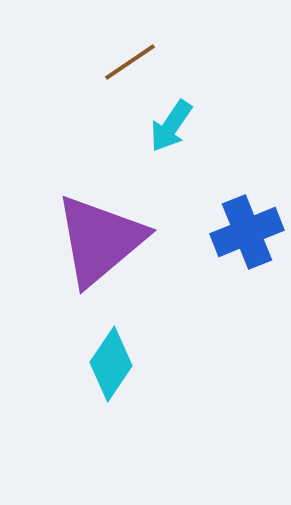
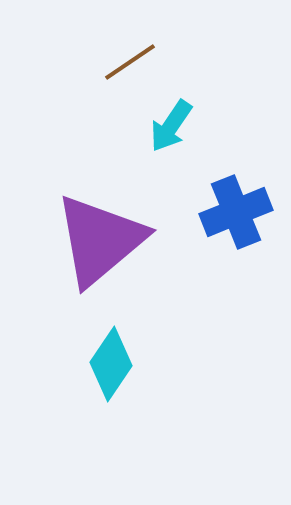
blue cross: moved 11 px left, 20 px up
